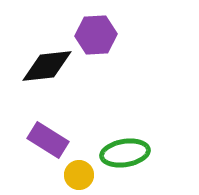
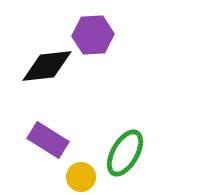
purple hexagon: moved 3 px left
green ellipse: rotated 51 degrees counterclockwise
yellow circle: moved 2 px right, 2 px down
